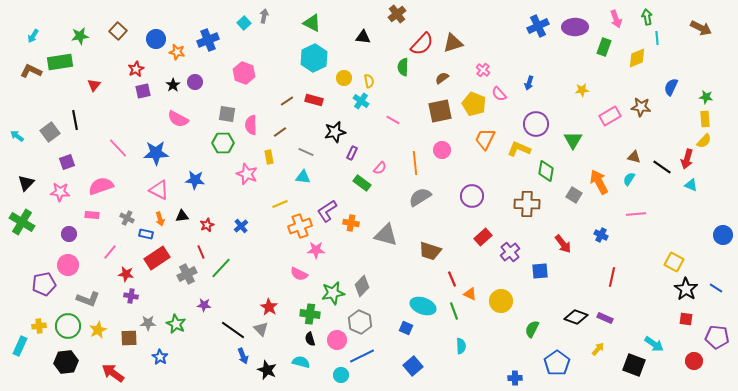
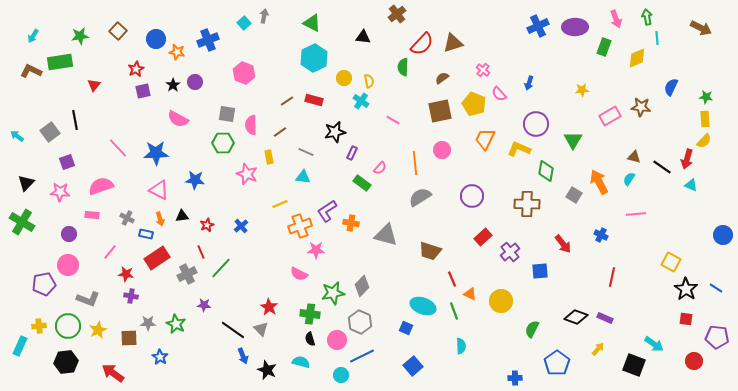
yellow square at (674, 262): moved 3 px left
